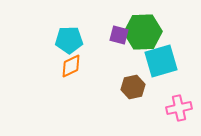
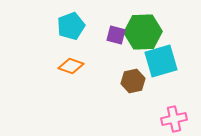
purple square: moved 3 px left
cyan pentagon: moved 2 px right, 14 px up; rotated 20 degrees counterclockwise
orange diamond: rotated 45 degrees clockwise
brown hexagon: moved 6 px up
pink cross: moved 5 px left, 11 px down
